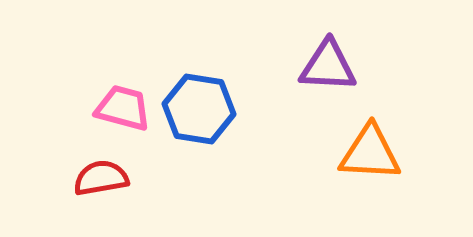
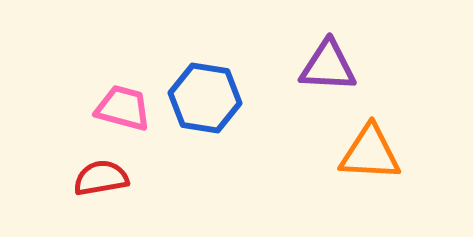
blue hexagon: moved 6 px right, 11 px up
